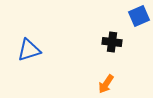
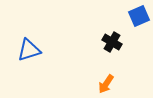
black cross: rotated 24 degrees clockwise
